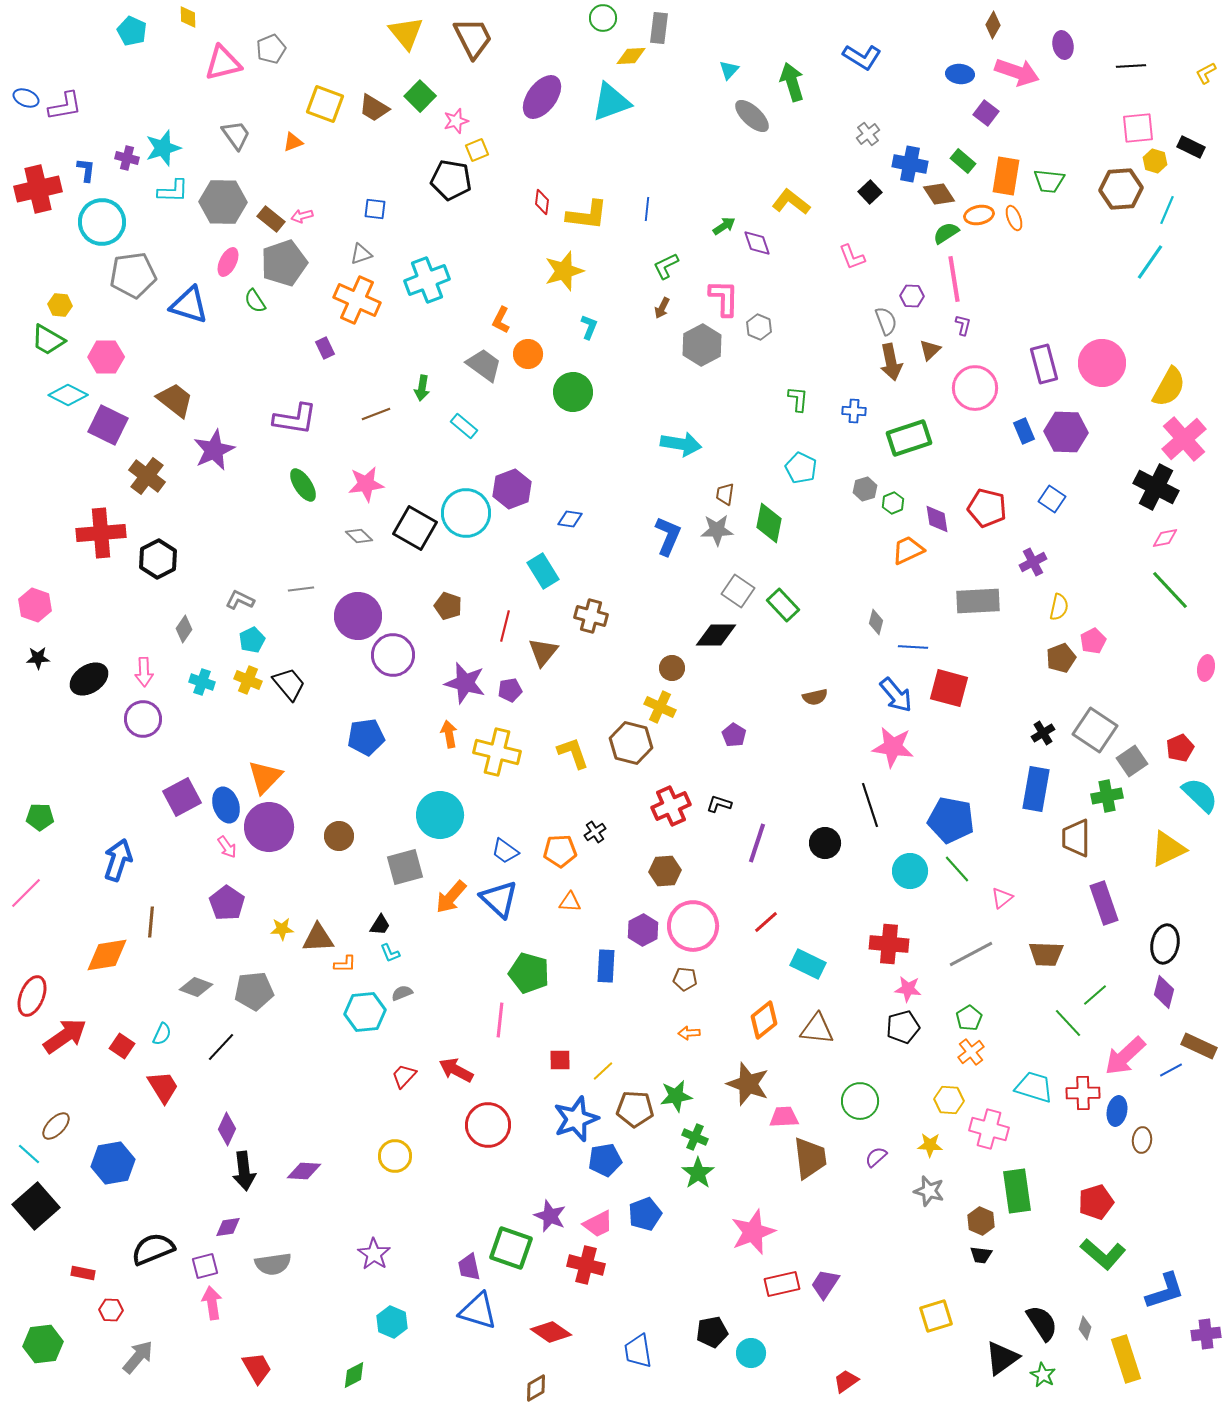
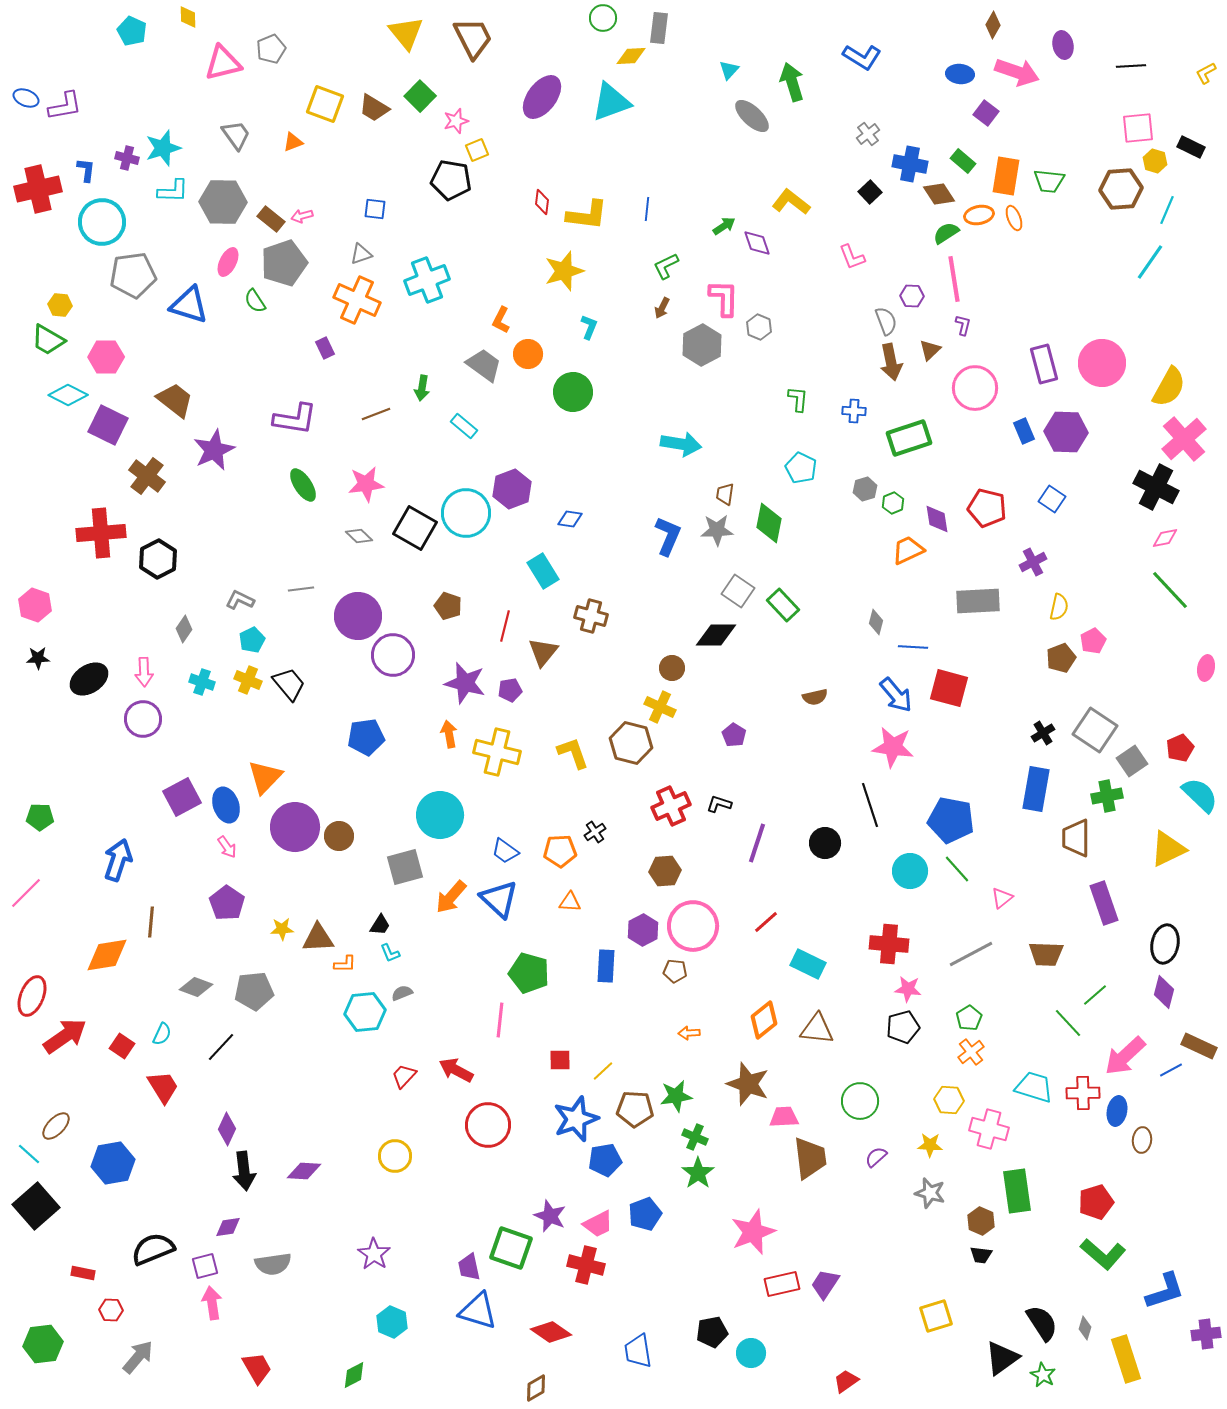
purple circle at (269, 827): moved 26 px right
brown pentagon at (685, 979): moved 10 px left, 8 px up
gray star at (929, 1191): moved 1 px right, 2 px down
